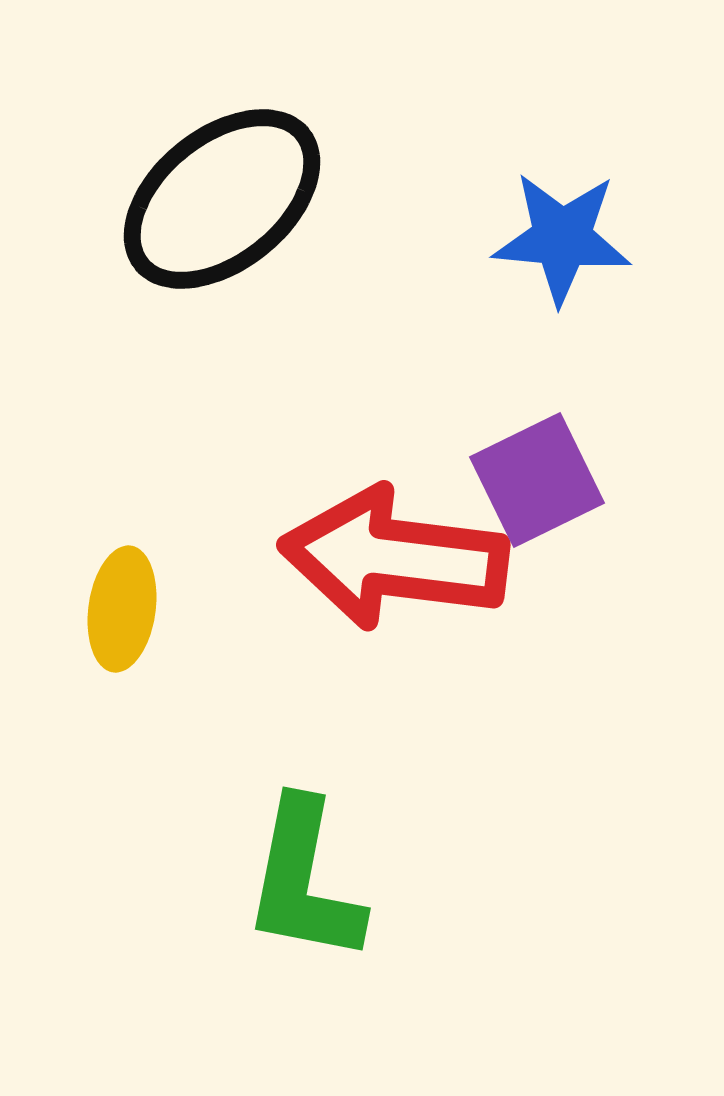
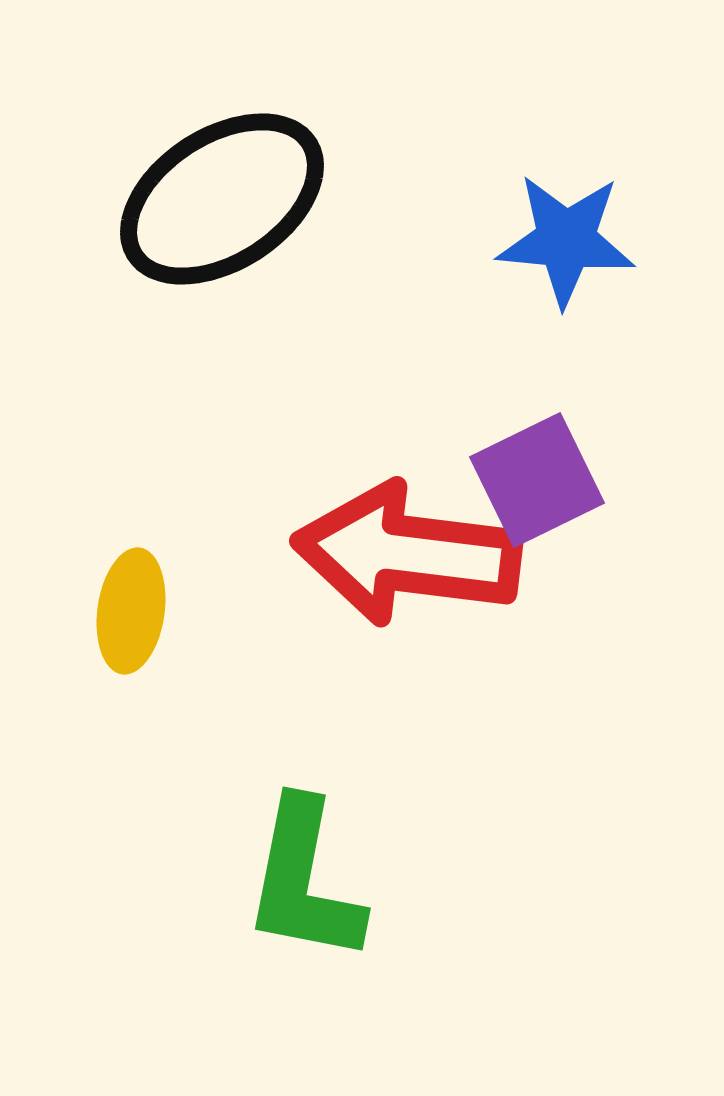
black ellipse: rotated 6 degrees clockwise
blue star: moved 4 px right, 2 px down
red arrow: moved 13 px right, 4 px up
yellow ellipse: moved 9 px right, 2 px down
